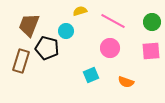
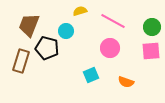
green circle: moved 5 px down
